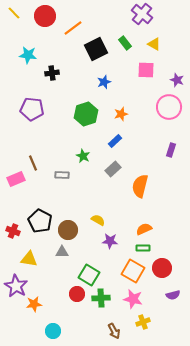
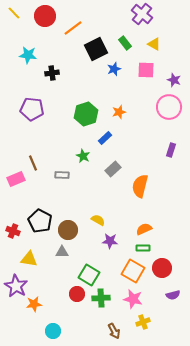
purple star at (177, 80): moved 3 px left
blue star at (104, 82): moved 10 px right, 13 px up
orange star at (121, 114): moved 2 px left, 2 px up
blue rectangle at (115, 141): moved 10 px left, 3 px up
